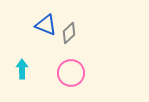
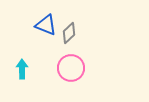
pink circle: moved 5 px up
